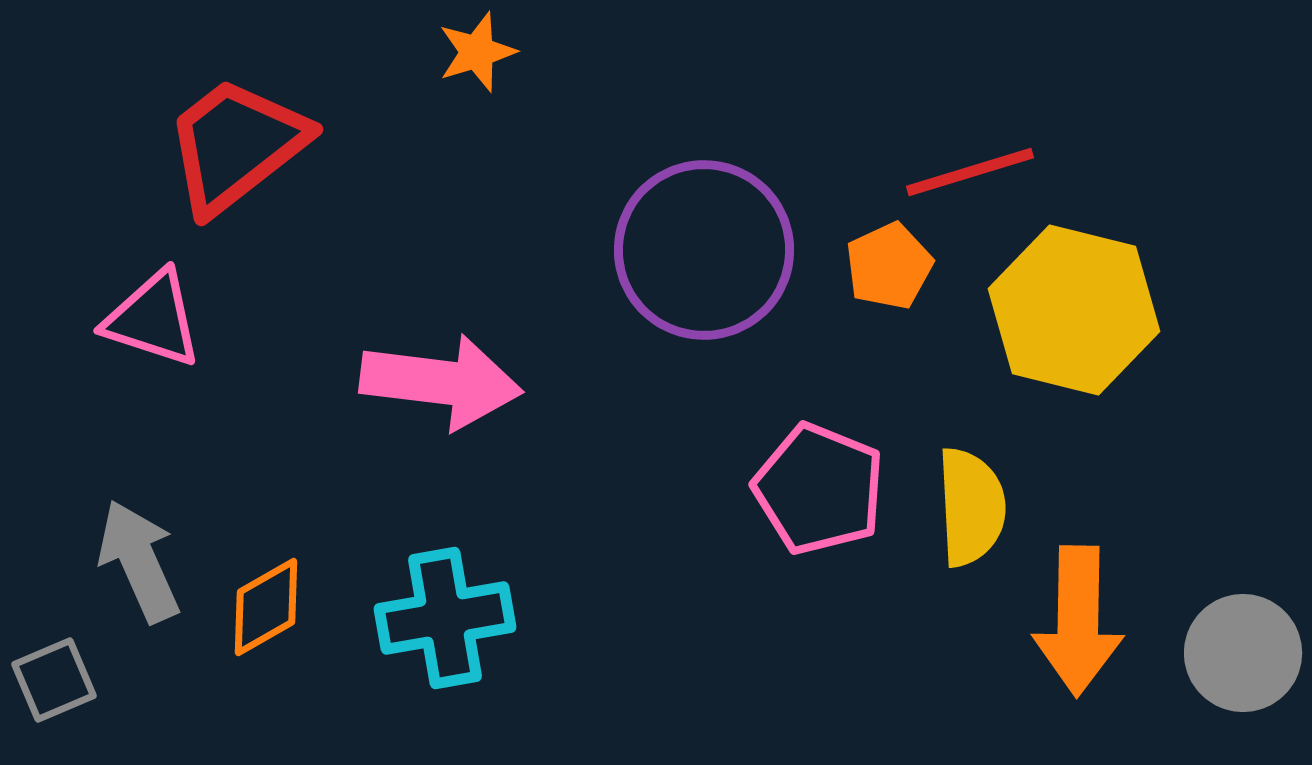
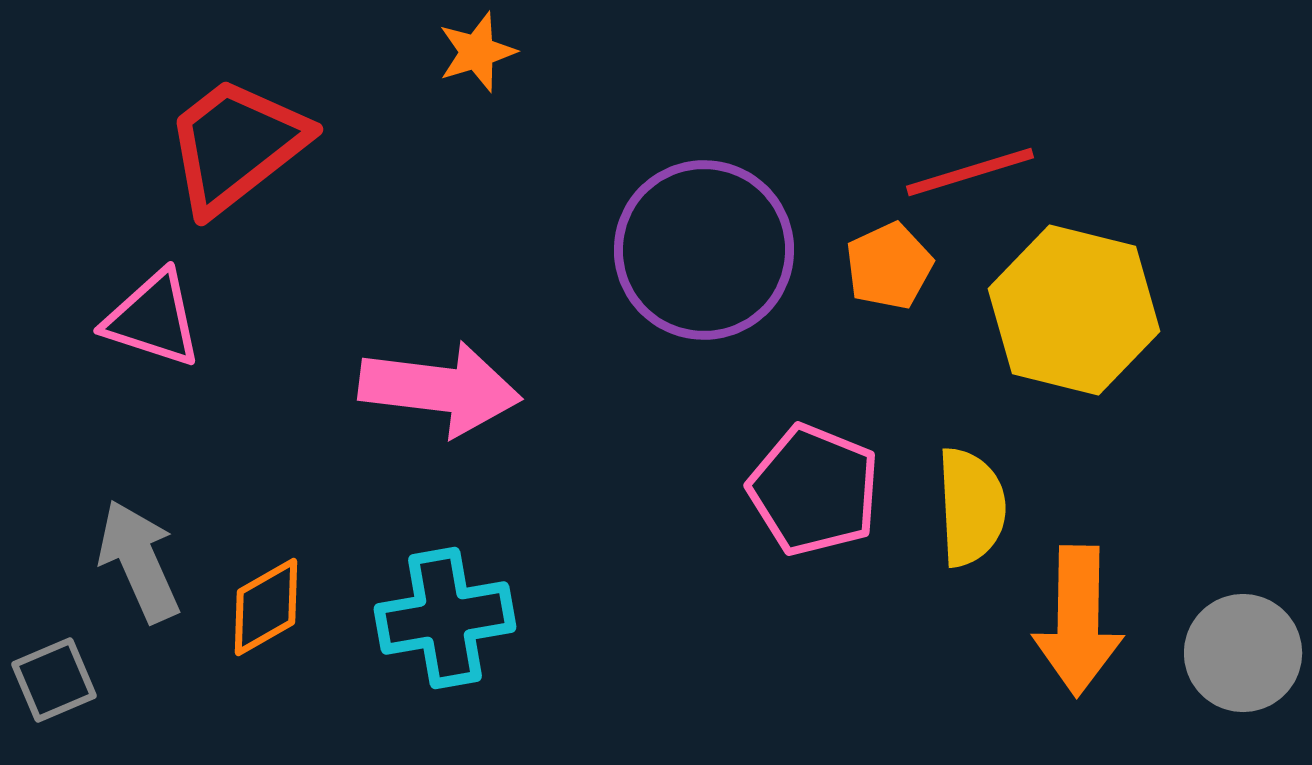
pink arrow: moved 1 px left, 7 px down
pink pentagon: moved 5 px left, 1 px down
